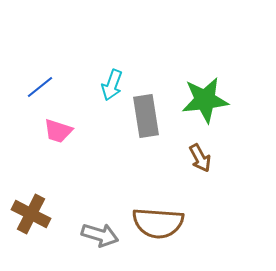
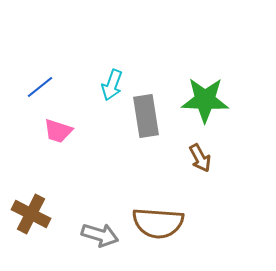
green star: rotated 9 degrees clockwise
